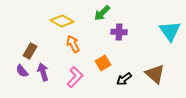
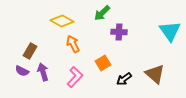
purple semicircle: rotated 24 degrees counterclockwise
